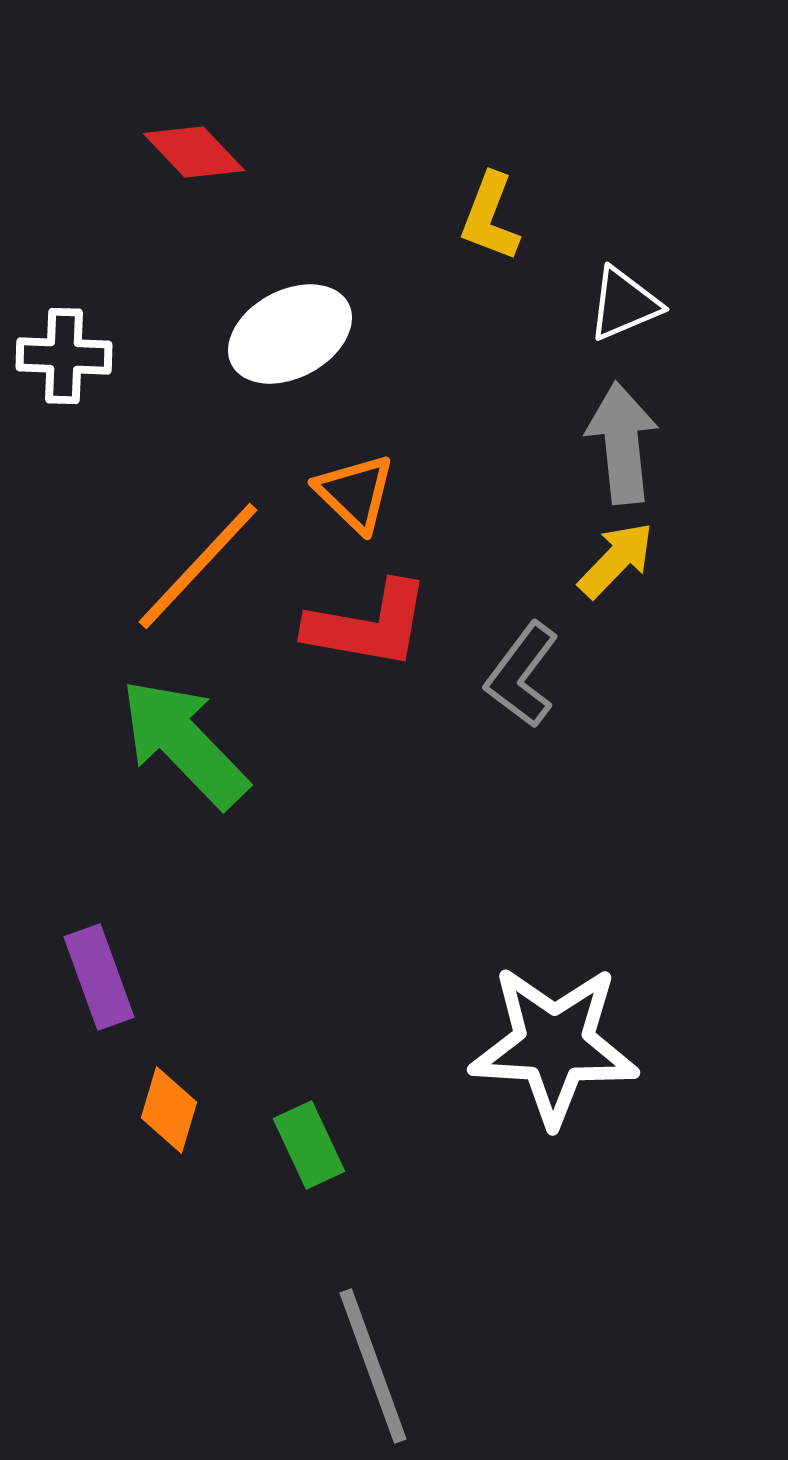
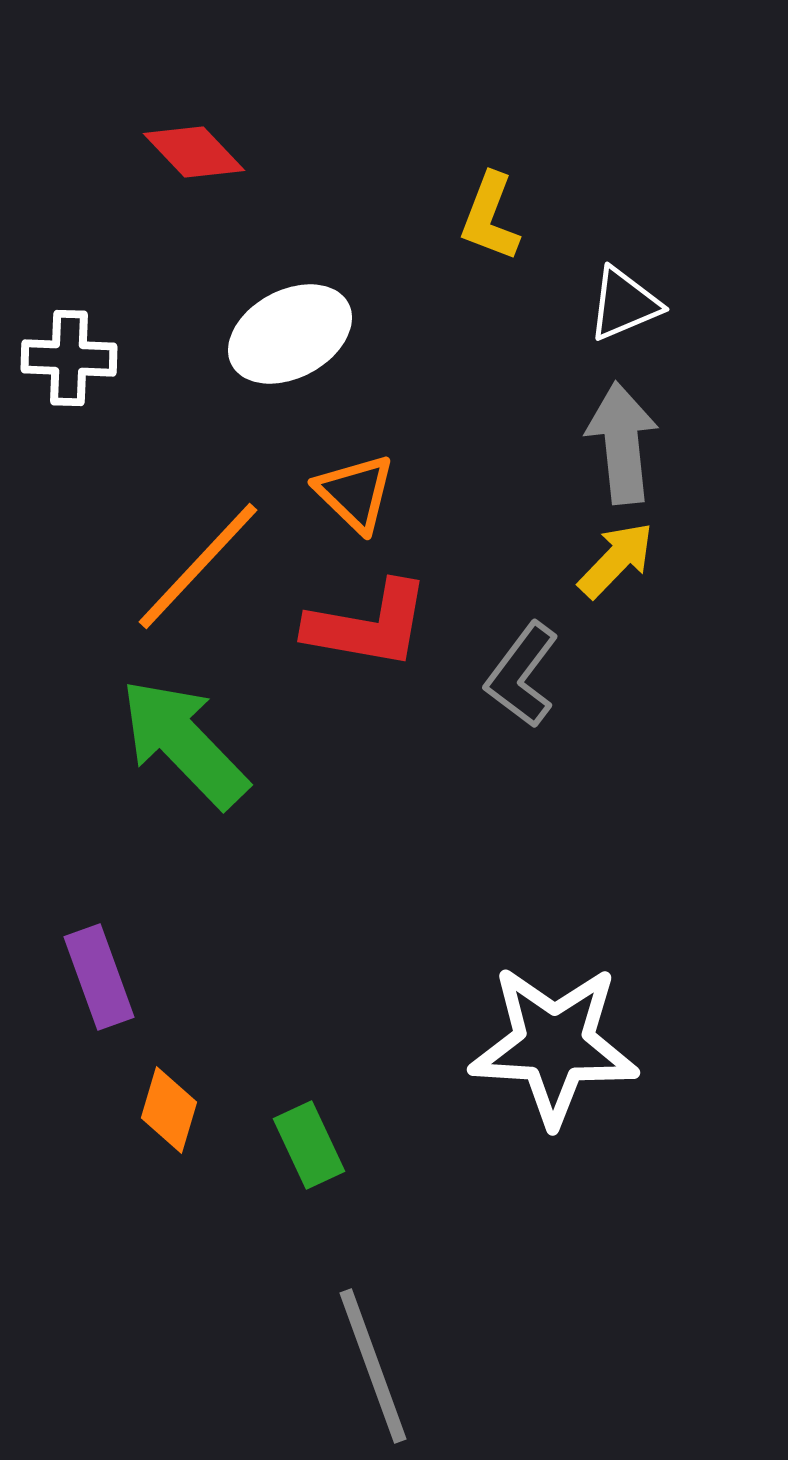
white cross: moved 5 px right, 2 px down
